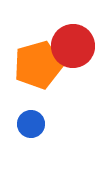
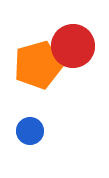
blue circle: moved 1 px left, 7 px down
